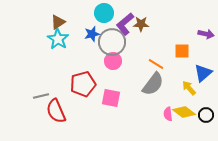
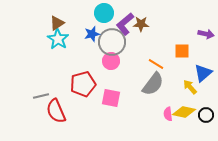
brown triangle: moved 1 px left, 1 px down
pink circle: moved 2 px left
yellow arrow: moved 1 px right, 1 px up
yellow diamond: rotated 25 degrees counterclockwise
